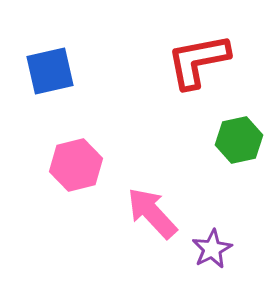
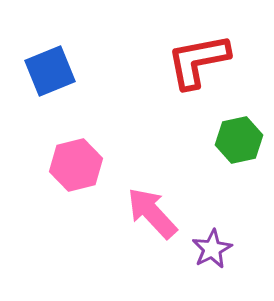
blue square: rotated 9 degrees counterclockwise
